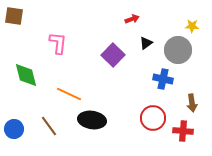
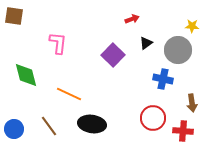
black ellipse: moved 4 px down
